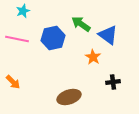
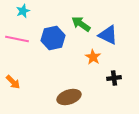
blue triangle: rotated 10 degrees counterclockwise
black cross: moved 1 px right, 4 px up
